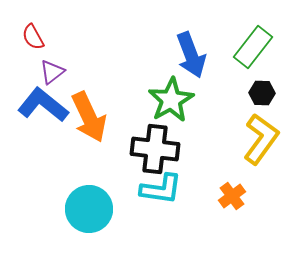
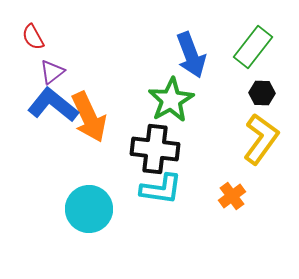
blue L-shape: moved 10 px right
